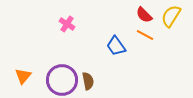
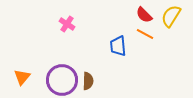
orange line: moved 1 px up
blue trapezoid: moved 2 px right; rotated 30 degrees clockwise
orange triangle: moved 1 px left, 1 px down
brown semicircle: rotated 12 degrees clockwise
